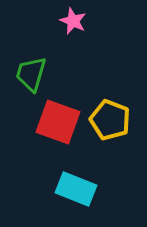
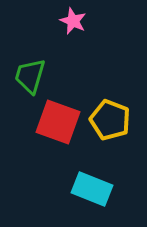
green trapezoid: moved 1 px left, 2 px down
cyan rectangle: moved 16 px right
